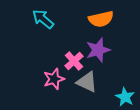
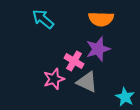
orange semicircle: rotated 15 degrees clockwise
purple star: moved 1 px up
pink cross: rotated 18 degrees counterclockwise
